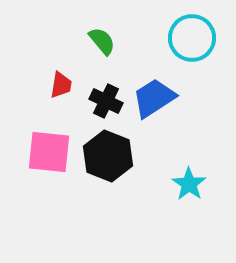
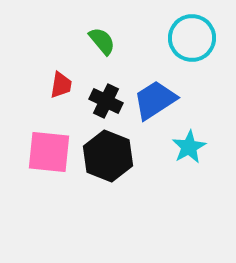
blue trapezoid: moved 1 px right, 2 px down
cyan star: moved 37 px up; rotated 8 degrees clockwise
